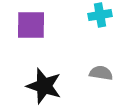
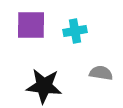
cyan cross: moved 25 px left, 16 px down
black star: rotated 12 degrees counterclockwise
